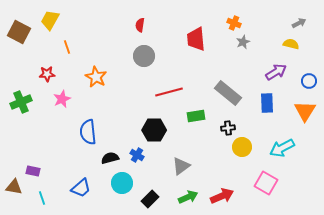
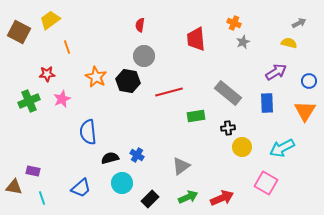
yellow trapezoid: rotated 25 degrees clockwise
yellow semicircle: moved 2 px left, 1 px up
green cross: moved 8 px right, 1 px up
black hexagon: moved 26 px left, 49 px up; rotated 10 degrees clockwise
red arrow: moved 2 px down
